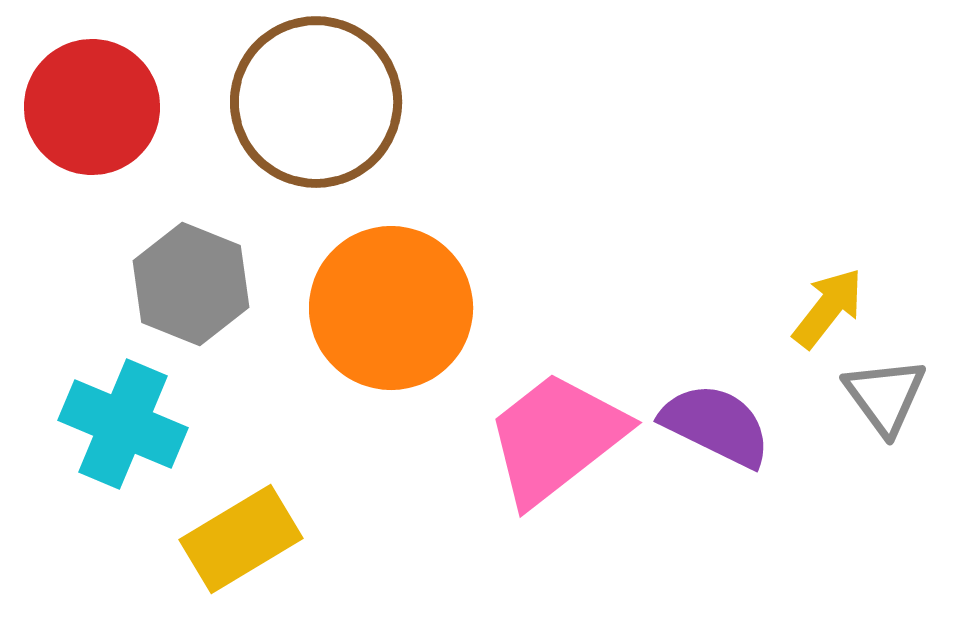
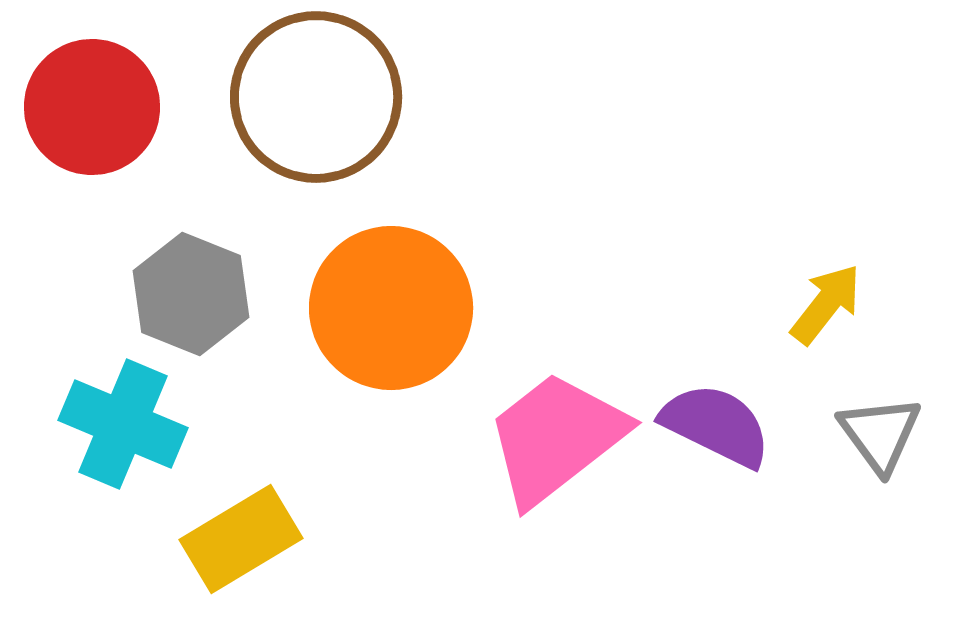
brown circle: moved 5 px up
gray hexagon: moved 10 px down
yellow arrow: moved 2 px left, 4 px up
gray triangle: moved 5 px left, 38 px down
